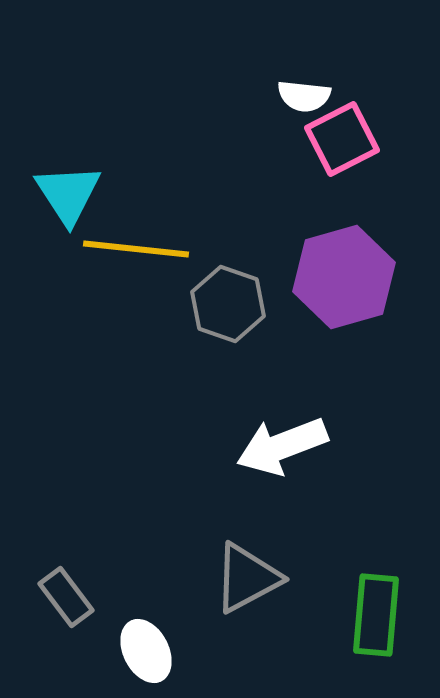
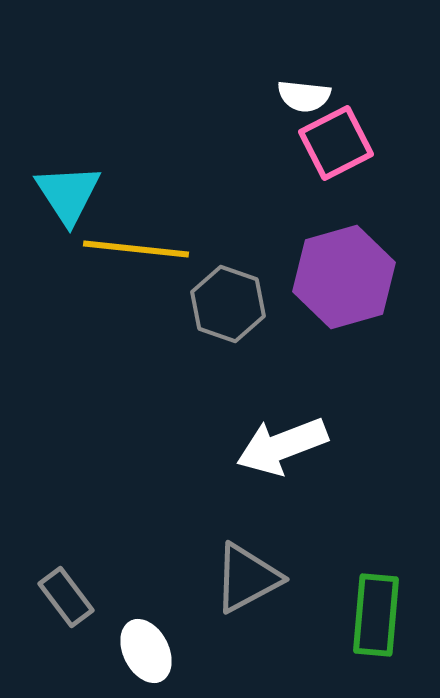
pink square: moved 6 px left, 4 px down
